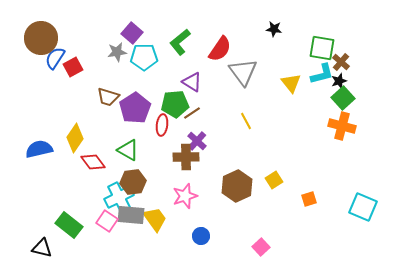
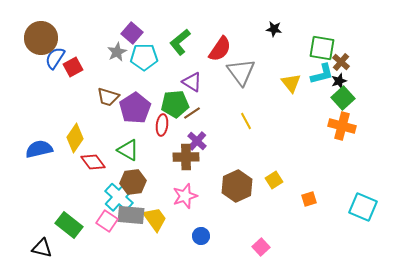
gray star at (117, 52): rotated 18 degrees counterclockwise
gray triangle at (243, 72): moved 2 px left
cyan cross at (119, 197): rotated 20 degrees counterclockwise
